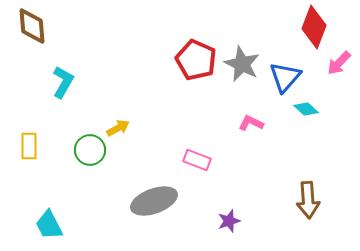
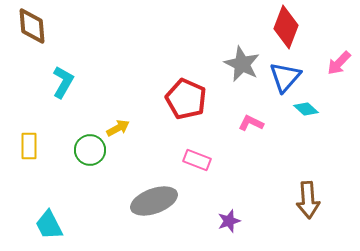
red diamond: moved 28 px left
red pentagon: moved 10 px left, 39 px down
